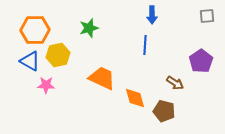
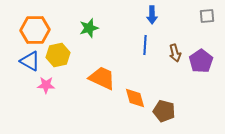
brown arrow: moved 30 px up; rotated 42 degrees clockwise
